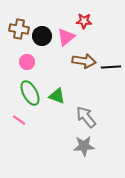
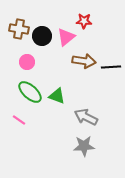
green ellipse: moved 1 px up; rotated 20 degrees counterclockwise
gray arrow: rotated 25 degrees counterclockwise
